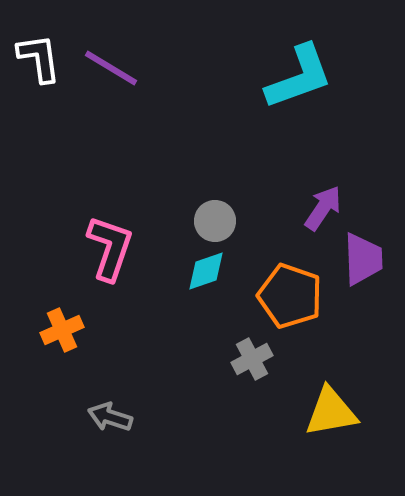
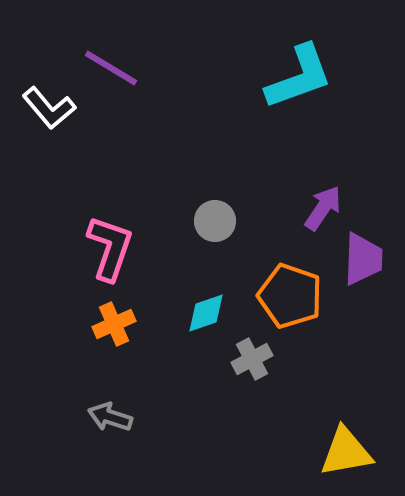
white L-shape: moved 10 px right, 50 px down; rotated 148 degrees clockwise
purple trapezoid: rotated 4 degrees clockwise
cyan diamond: moved 42 px down
orange cross: moved 52 px right, 6 px up
yellow triangle: moved 15 px right, 40 px down
